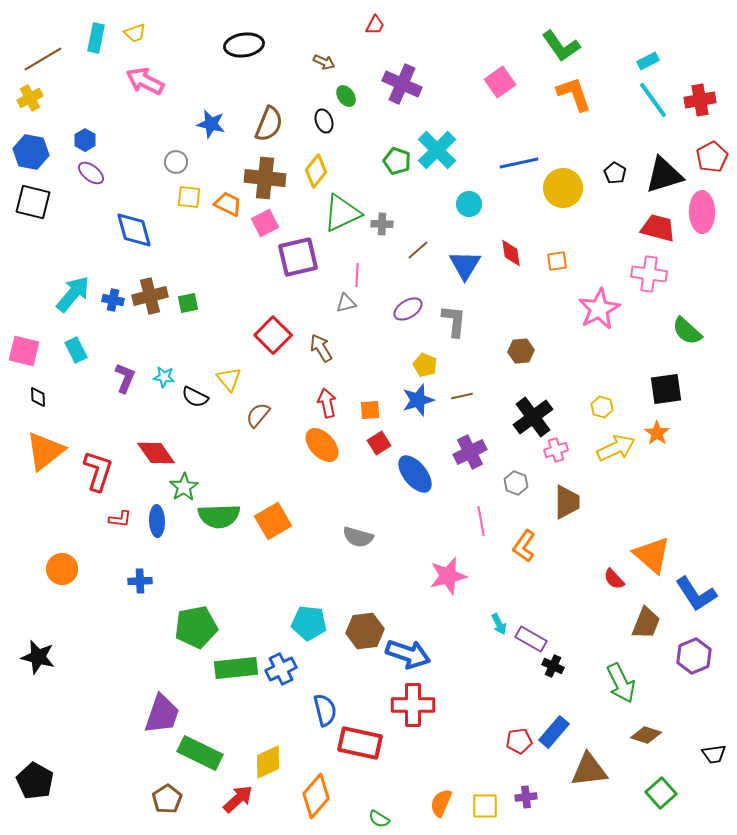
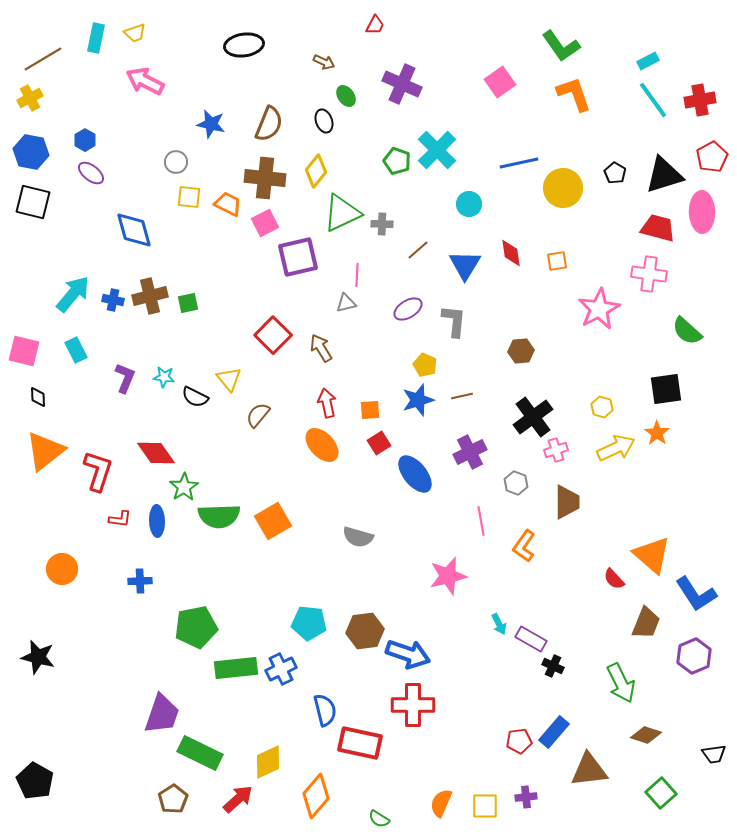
brown pentagon at (167, 799): moved 6 px right
